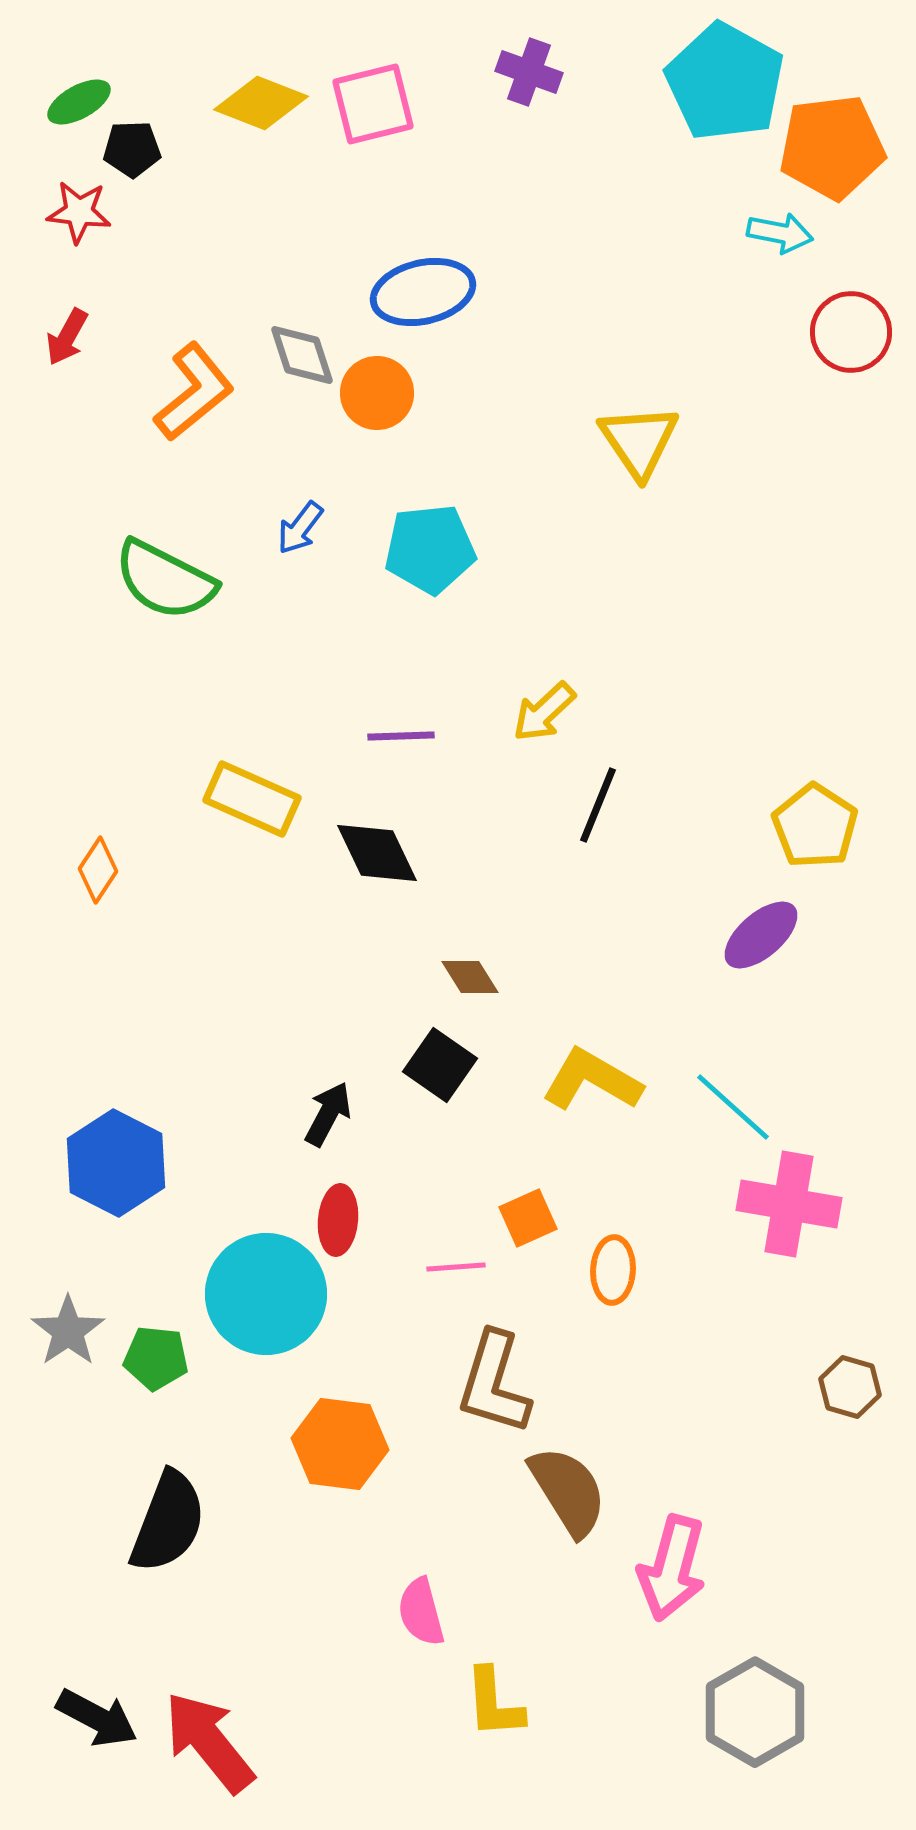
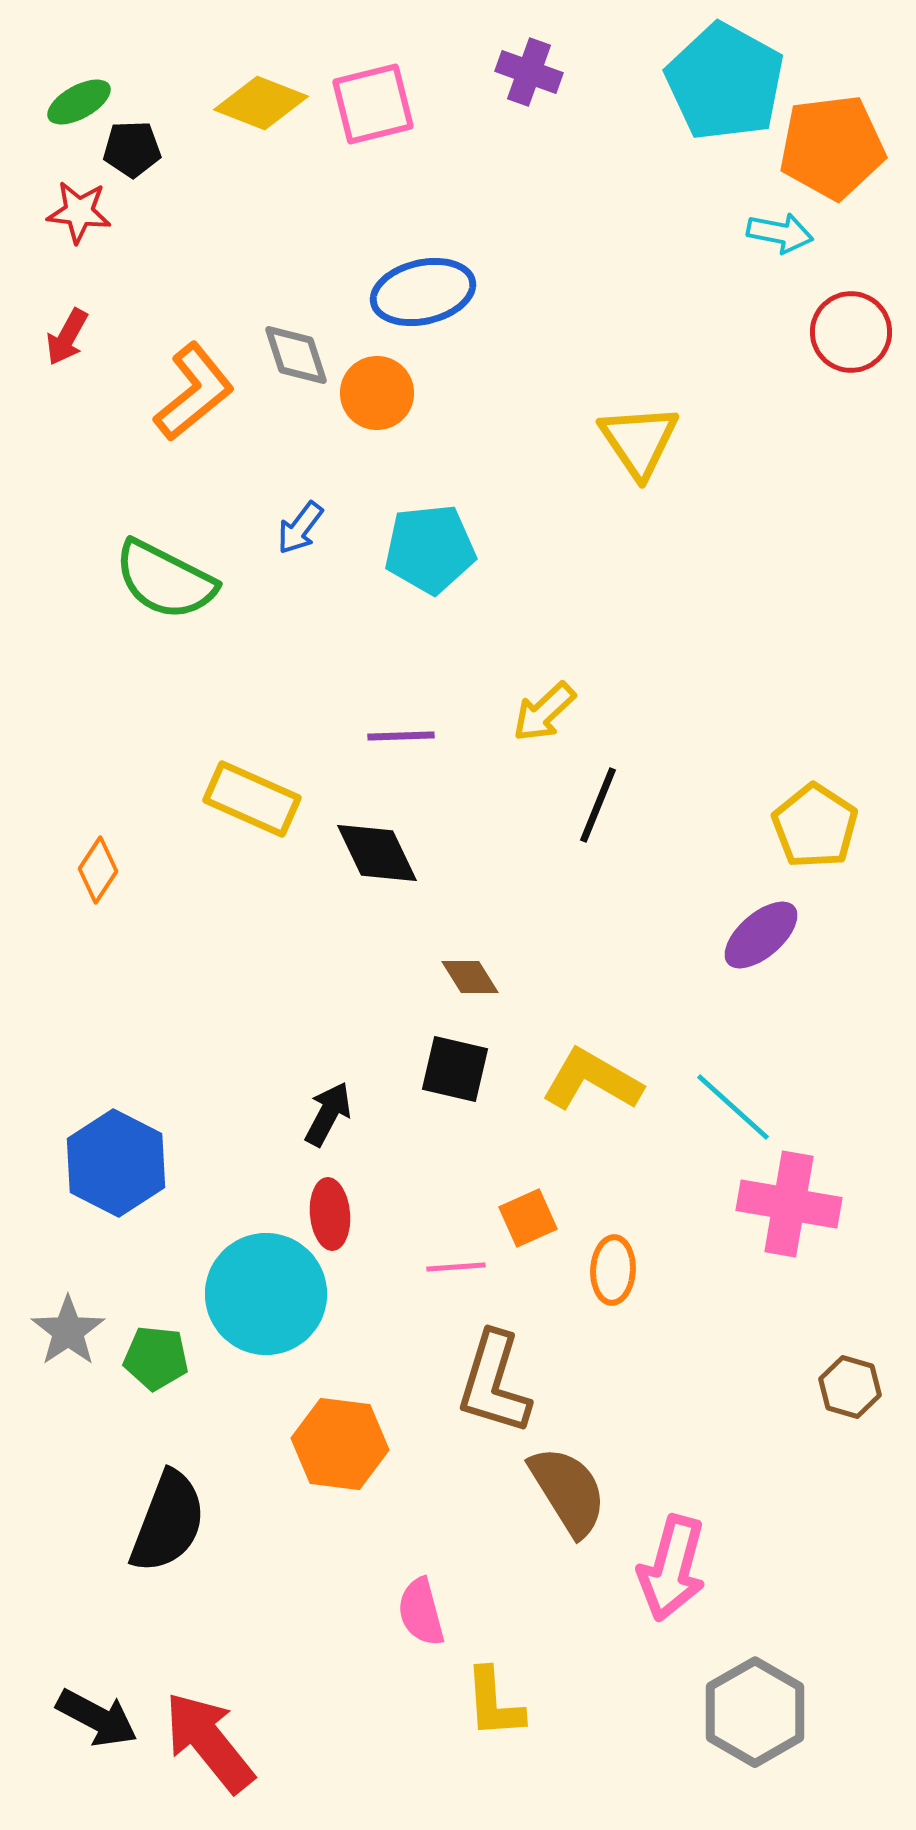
gray diamond at (302, 355): moved 6 px left
black square at (440, 1065): moved 15 px right, 4 px down; rotated 22 degrees counterclockwise
red ellipse at (338, 1220): moved 8 px left, 6 px up; rotated 10 degrees counterclockwise
